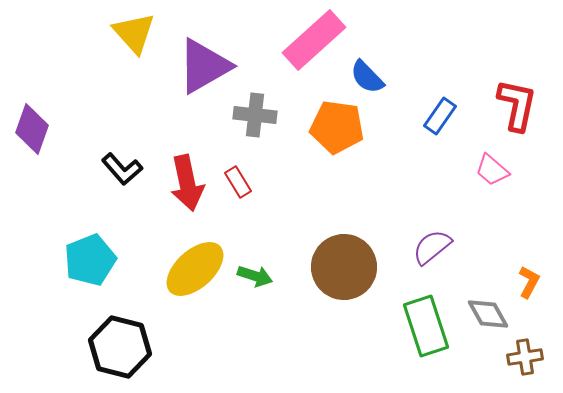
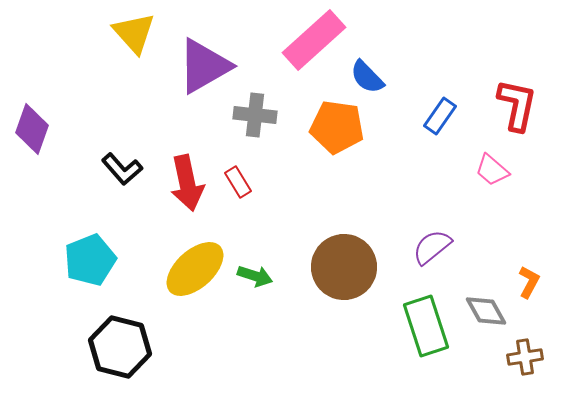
gray diamond: moved 2 px left, 3 px up
